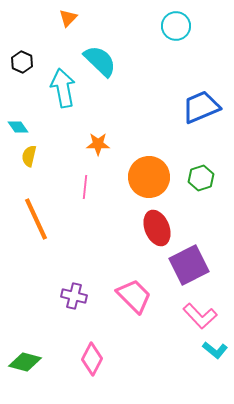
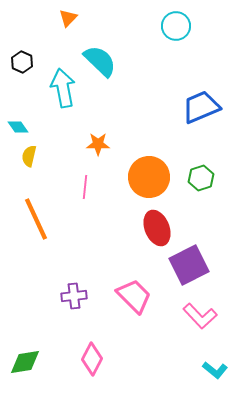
purple cross: rotated 20 degrees counterclockwise
cyan L-shape: moved 20 px down
green diamond: rotated 24 degrees counterclockwise
